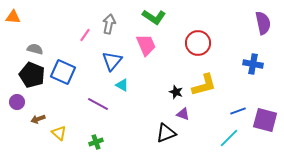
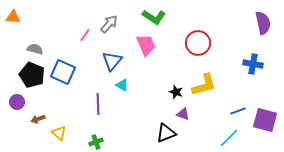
gray arrow: rotated 30 degrees clockwise
purple line: rotated 60 degrees clockwise
